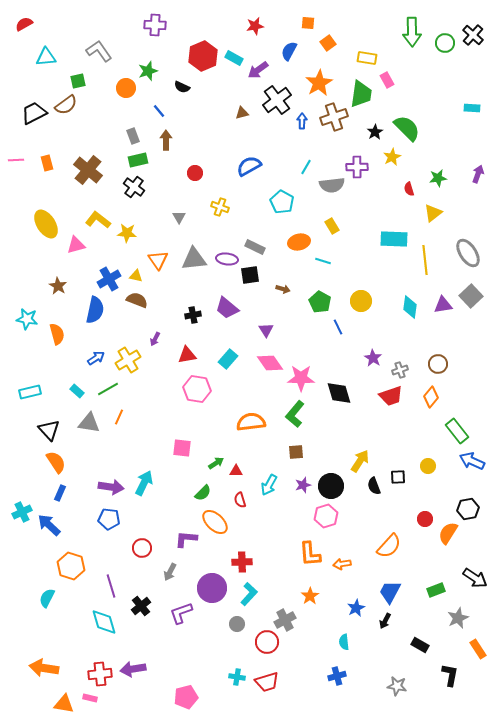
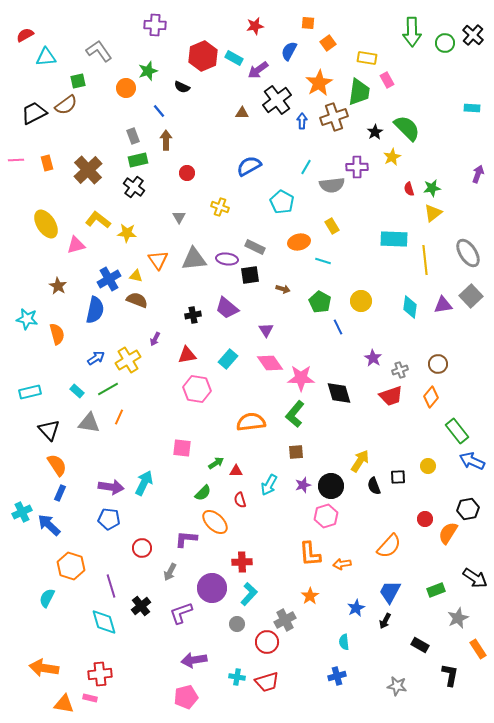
red semicircle at (24, 24): moved 1 px right, 11 px down
green trapezoid at (361, 94): moved 2 px left, 2 px up
brown triangle at (242, 113): rotated 16 degrees clockwise
brown cross at (88, 170): rotated 8 degrees clockwise
red circle at (195, 173): moved 8 px left
green star at (438, 178): moved 6 px left, 10 px down
orange semicircle at (56, 462): moved 1 px right, 3 px down
purple arrow at (133, 669): moved 61 px right, 9 px up
